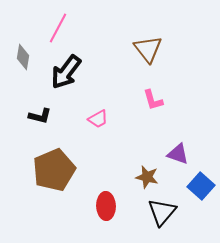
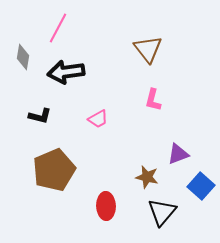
black arrow: rotated 45 degrees clockwise
pink L-shape: rotated 30 degrees clockwise
purple triangle: rotated 40 degrees counterclockwise
